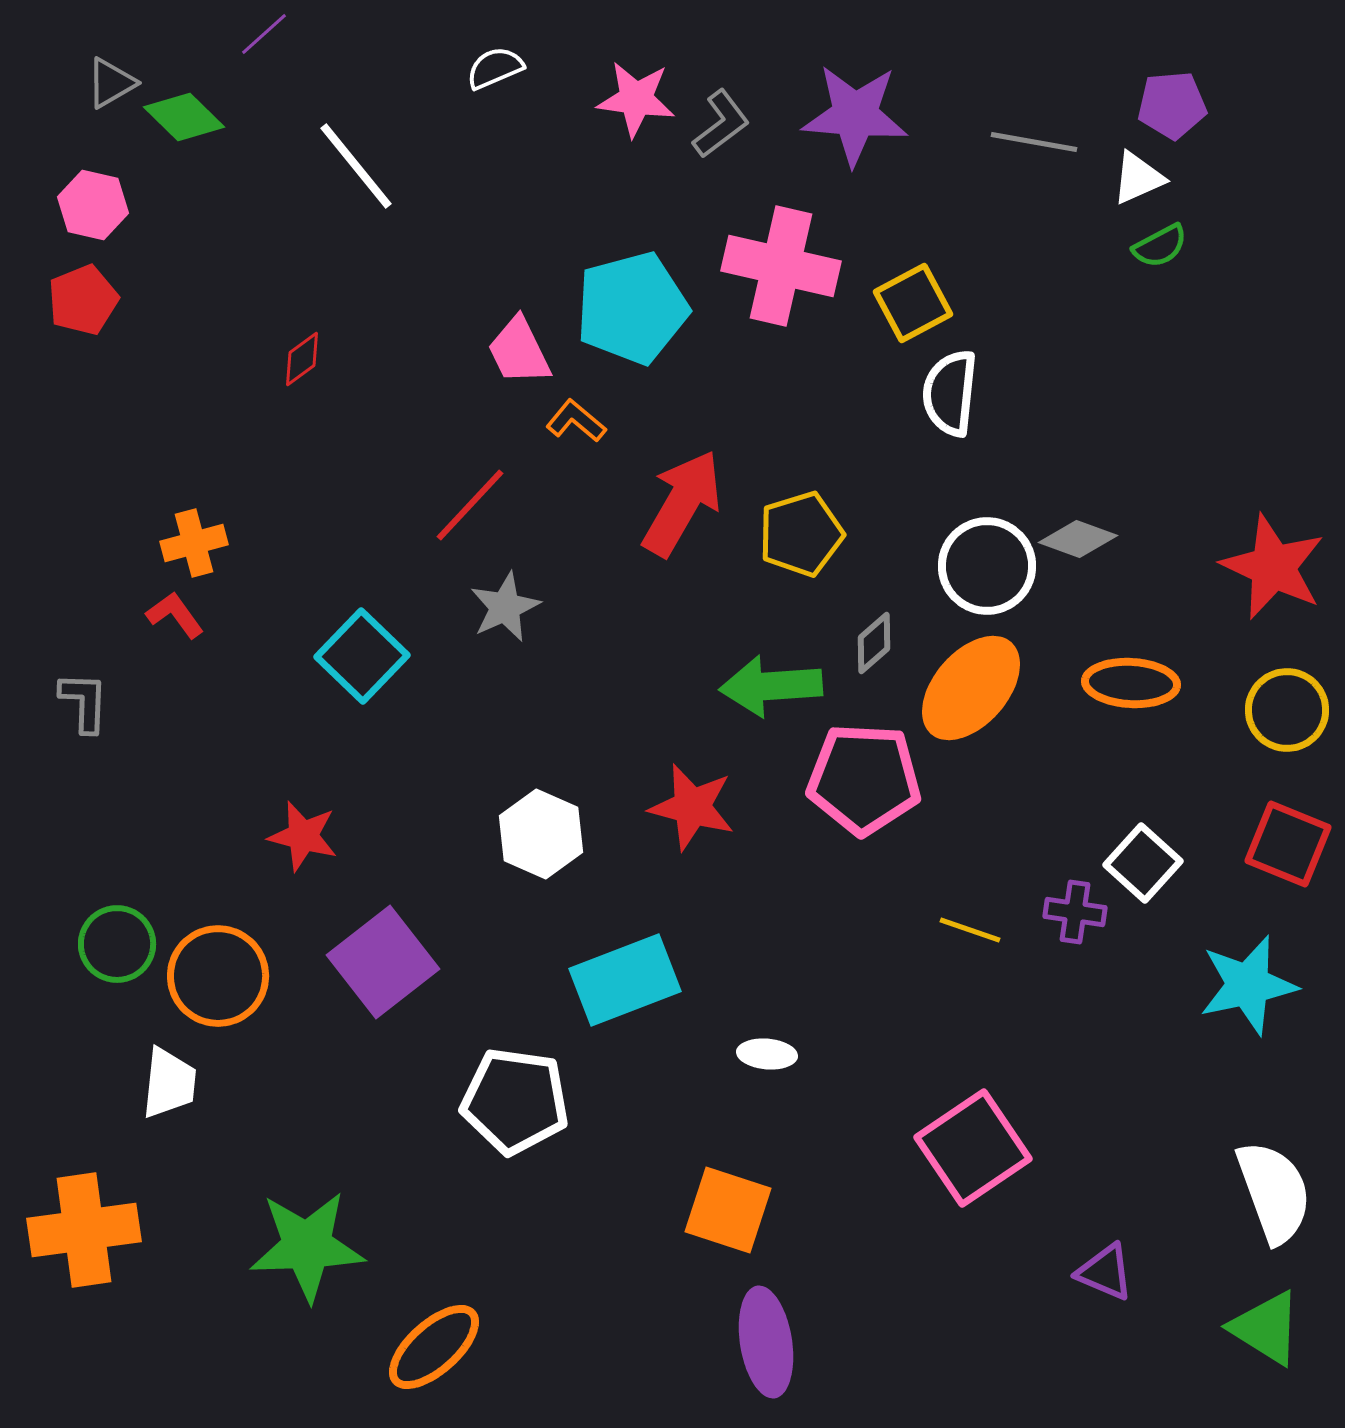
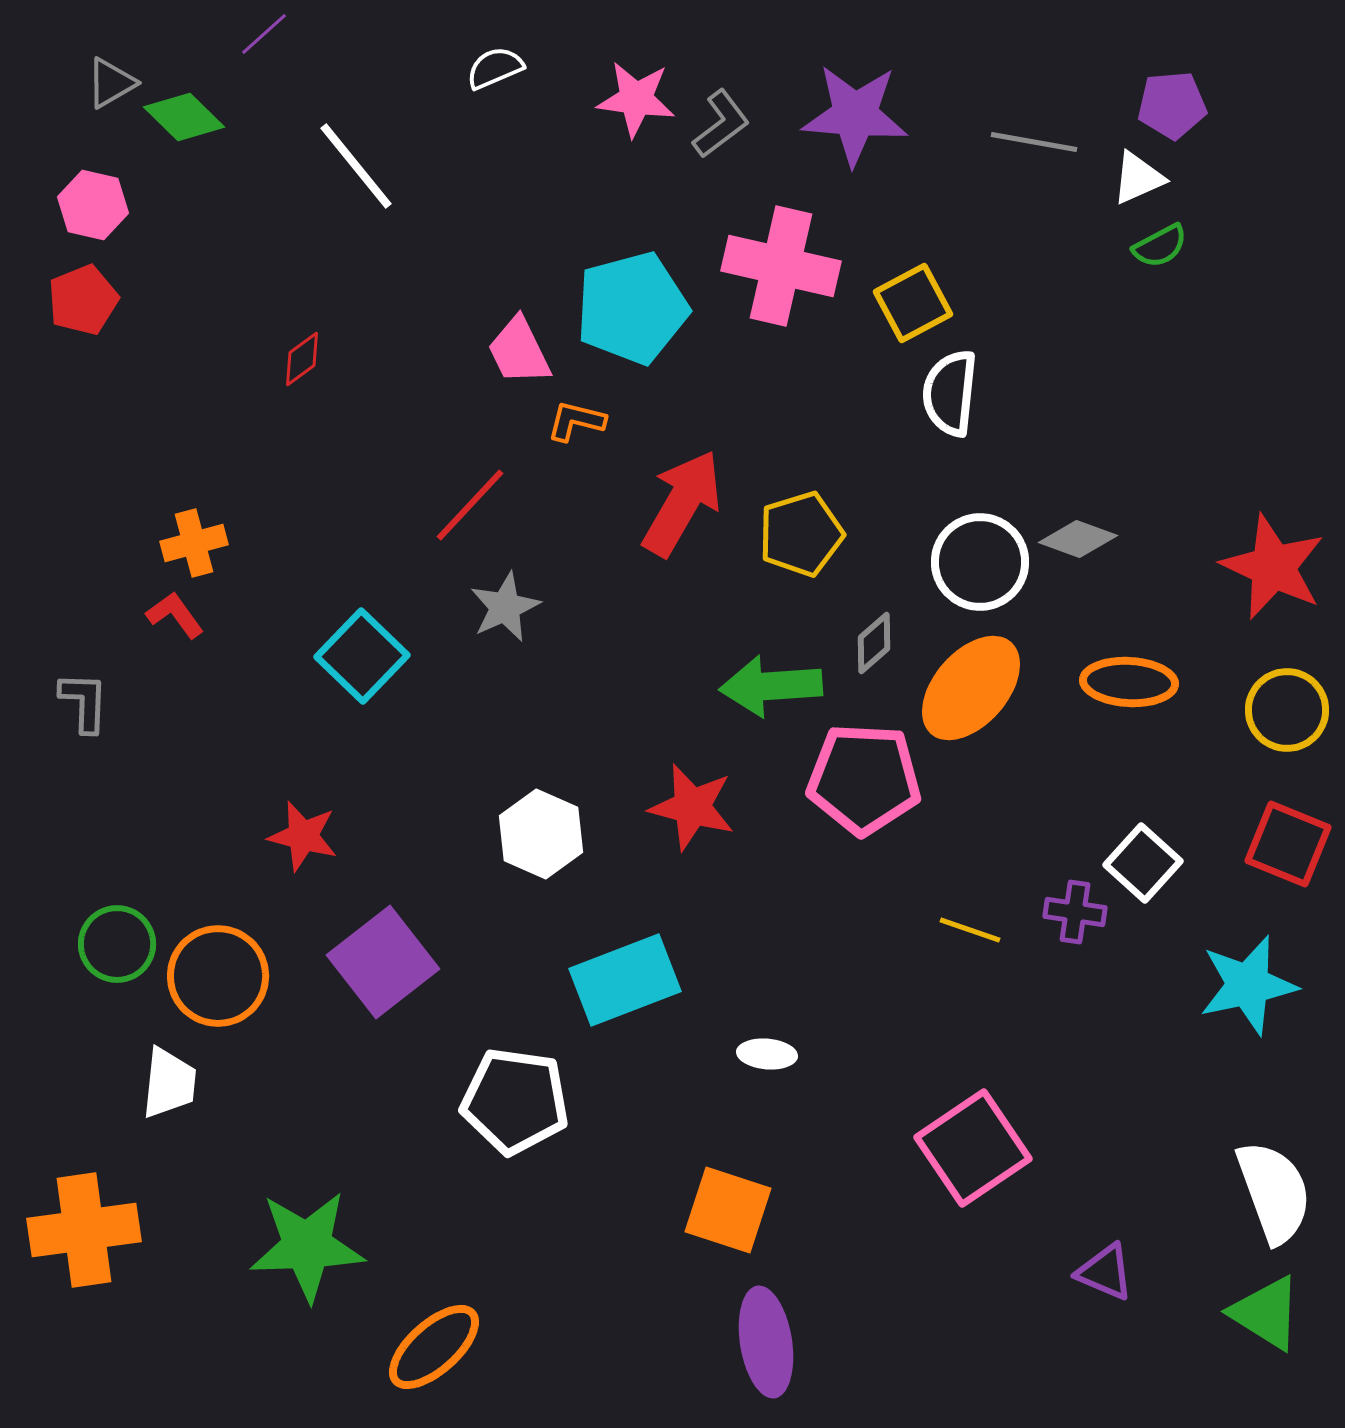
orange L-shape at (576, 421): rotated 26 degrees counterclockwise
white circle at (987, 566): moved 7 px left, 4 px up
orange ellipse at (1131, 683): moved 2 px left, 1 px up
green triangle at (1266, 1328): moved 15 px up
